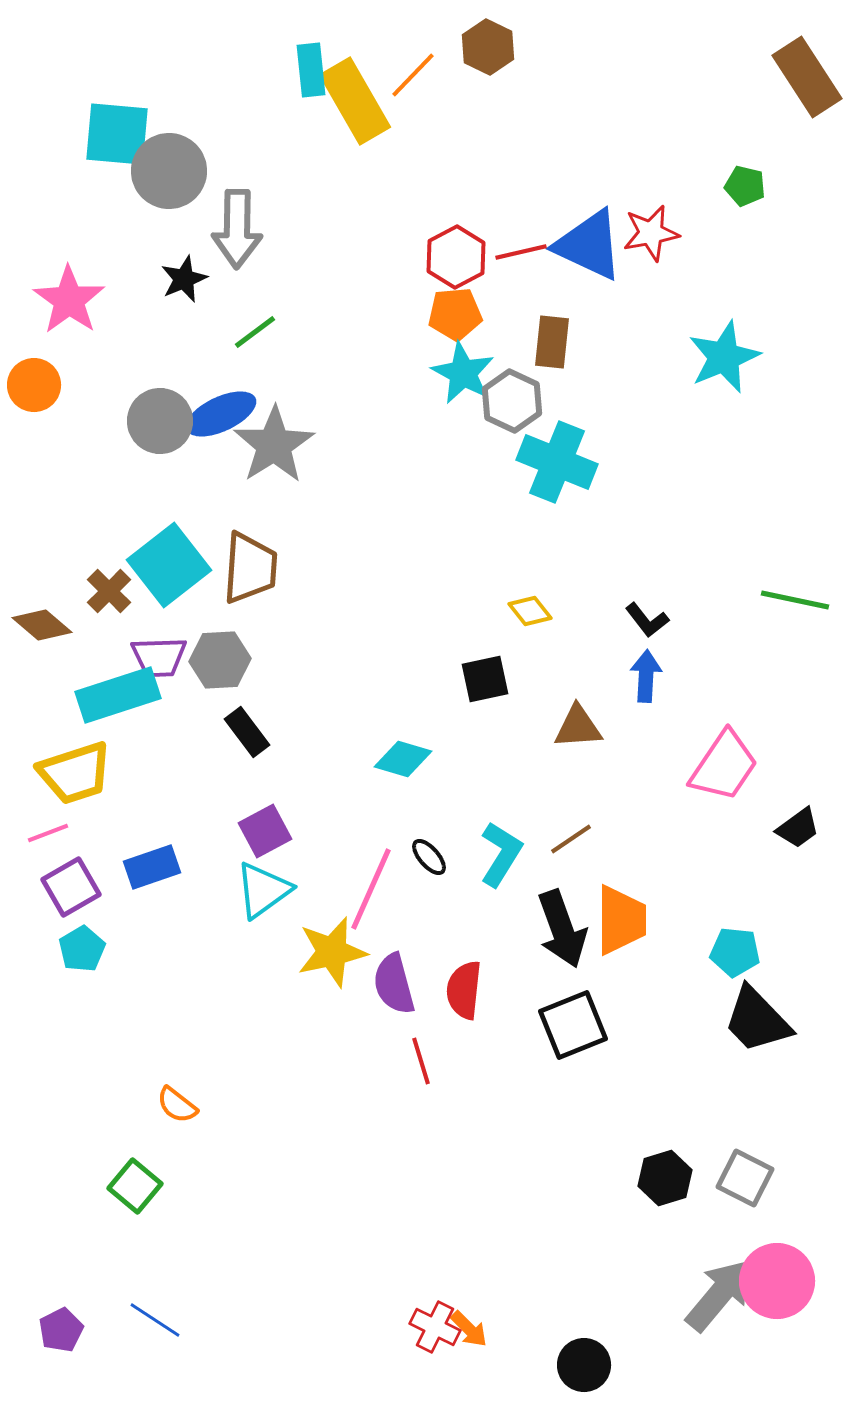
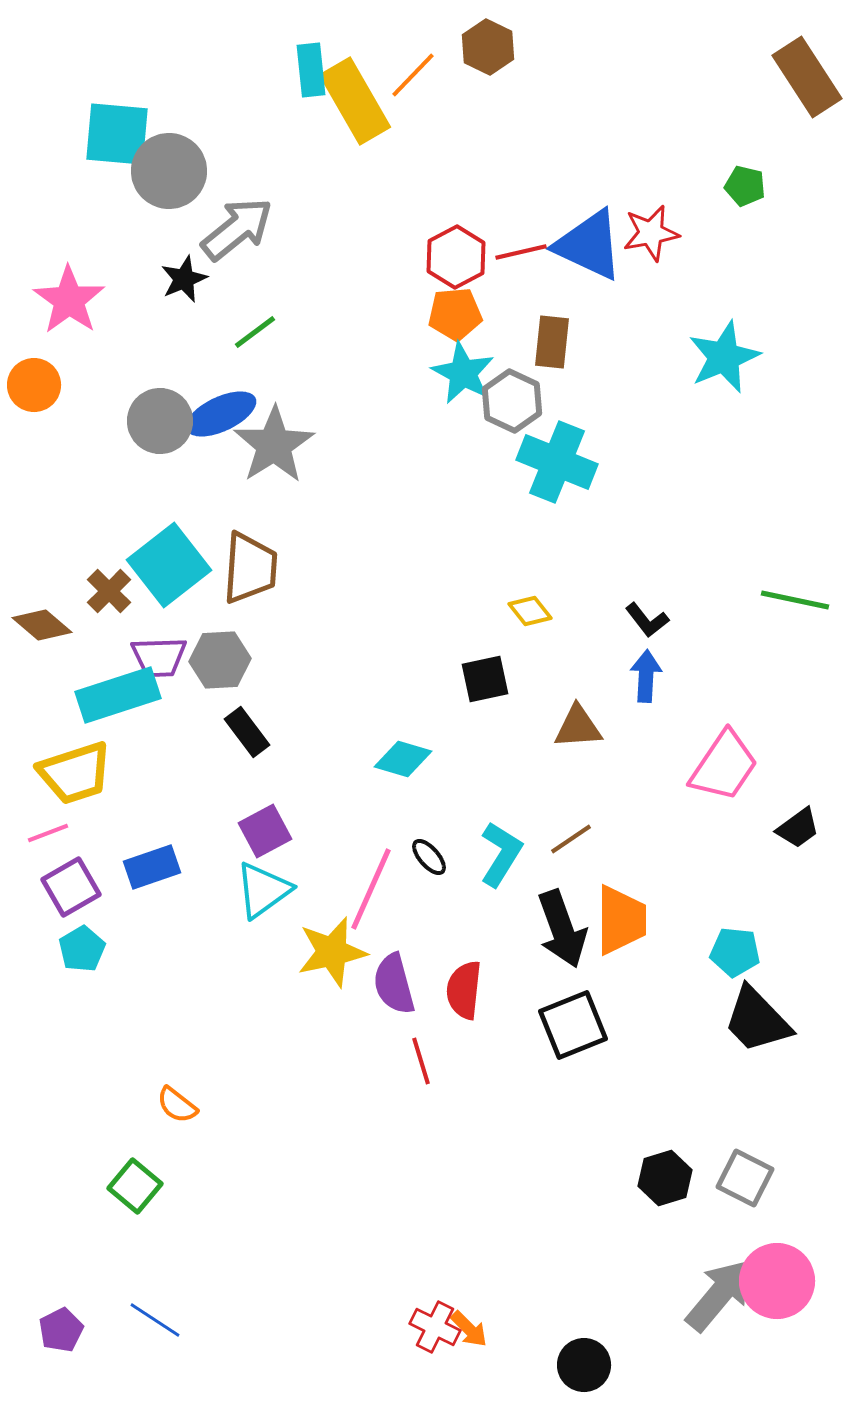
gray arrow at (237, 229): rotated 130 degrees counterclockwise
